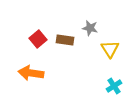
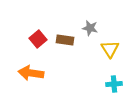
cyan cross: moved 2 px up; rotated 28 degrees clockwise
